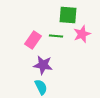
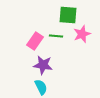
pink rectangle: moved 2 px right, 1 px down
